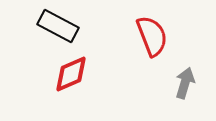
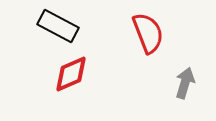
red semicircle: moved 4 px left, 3 px up
